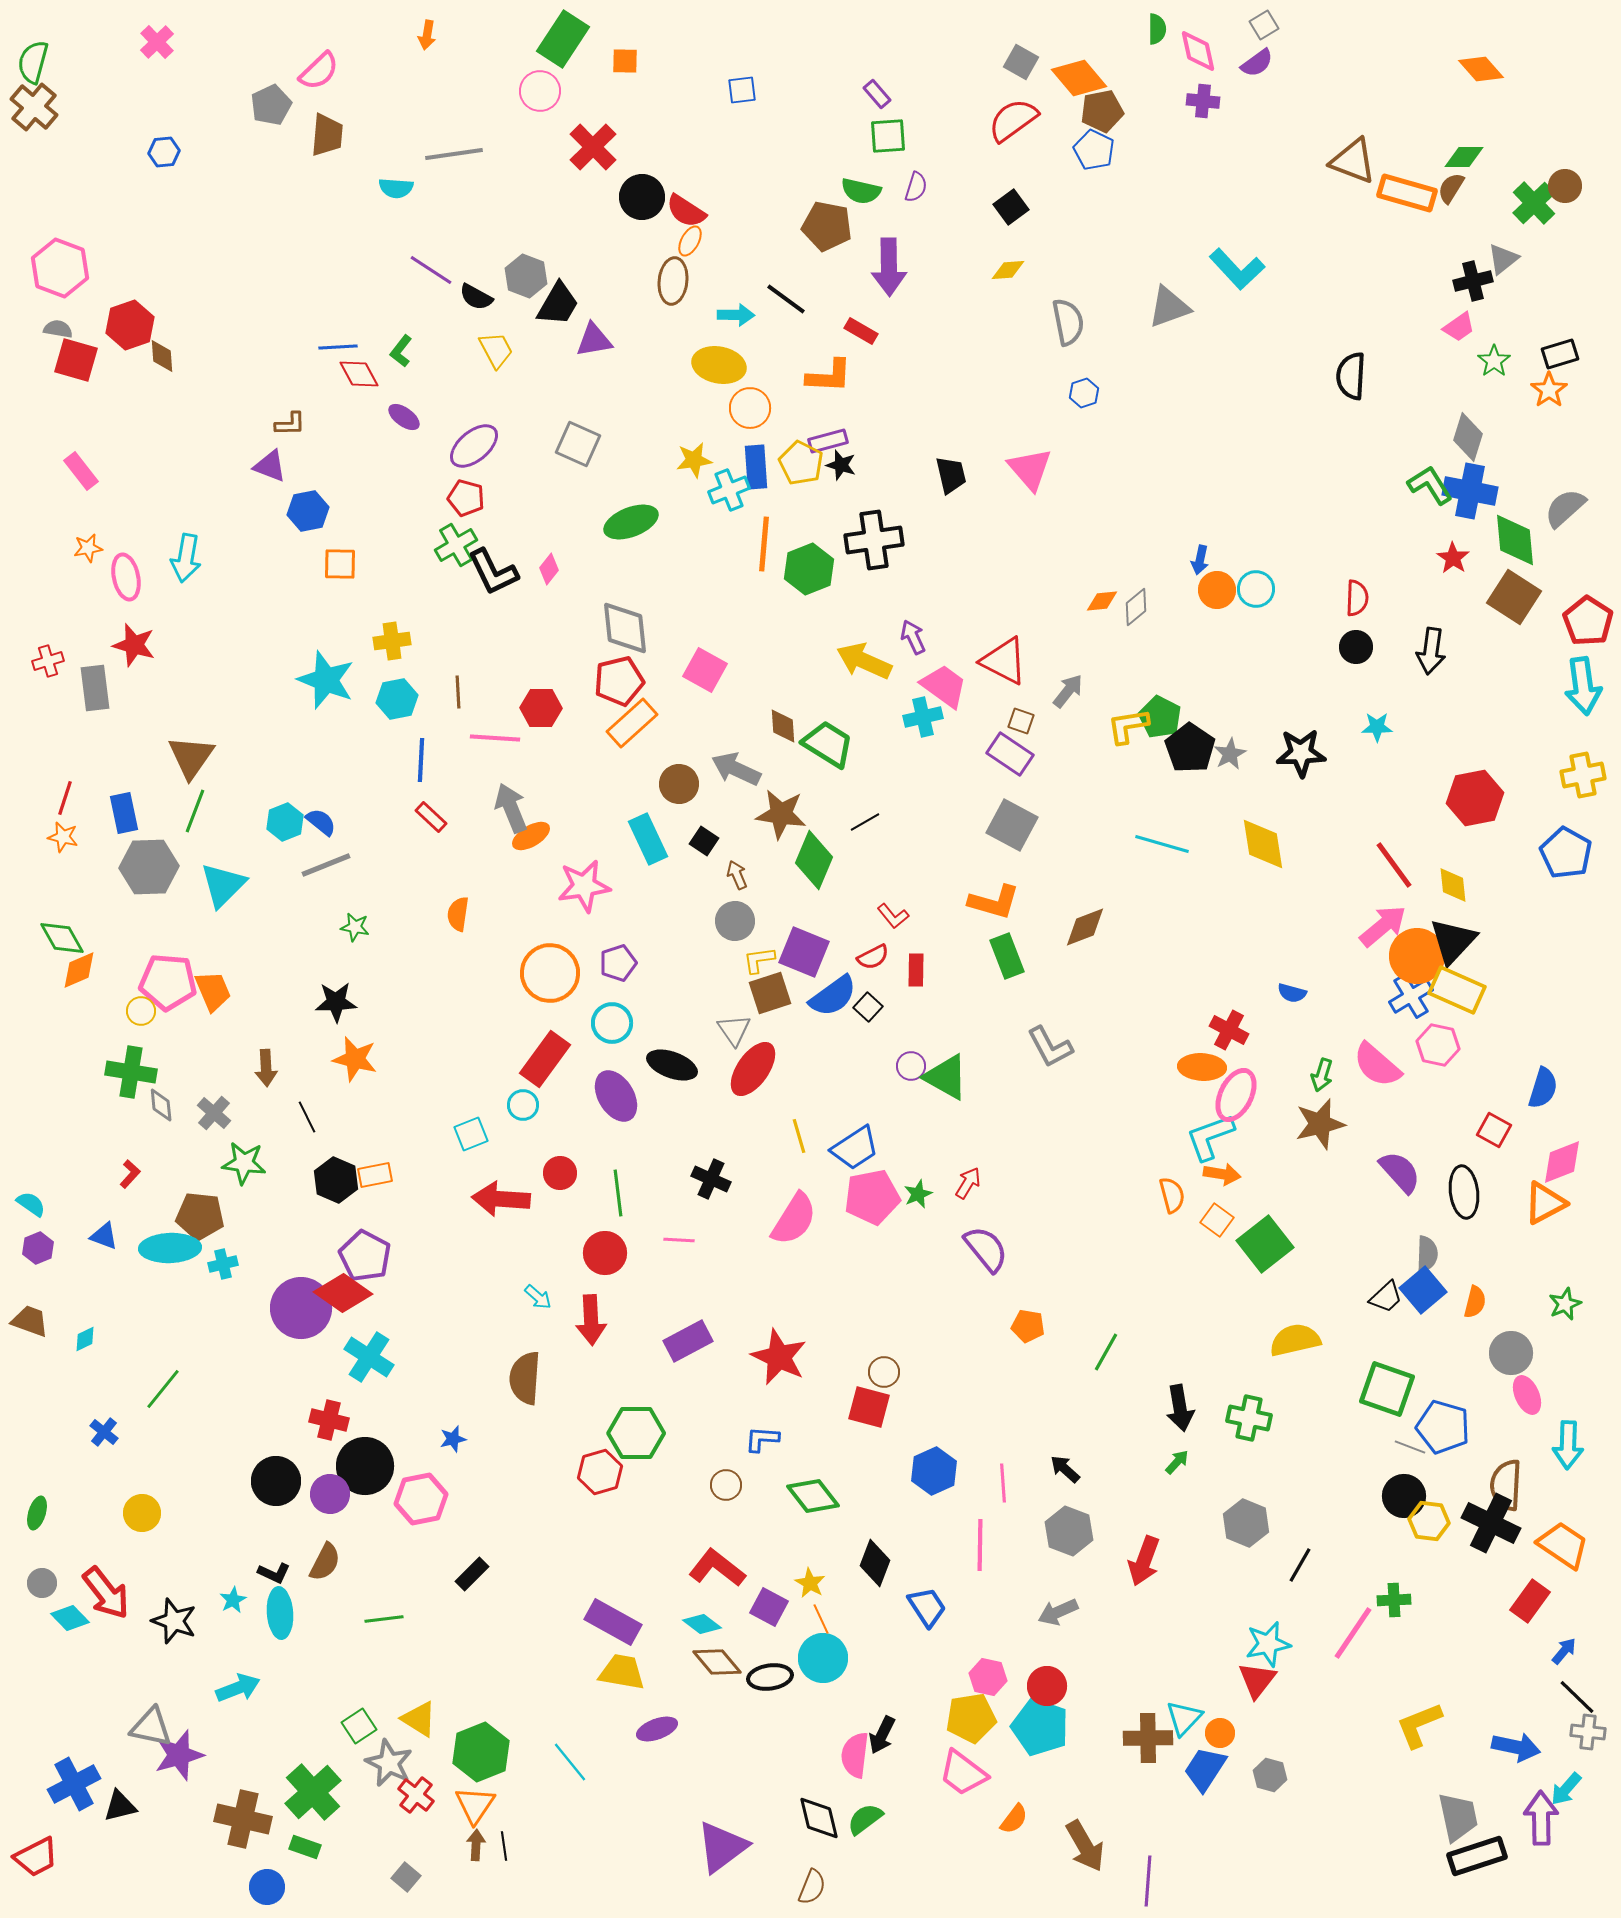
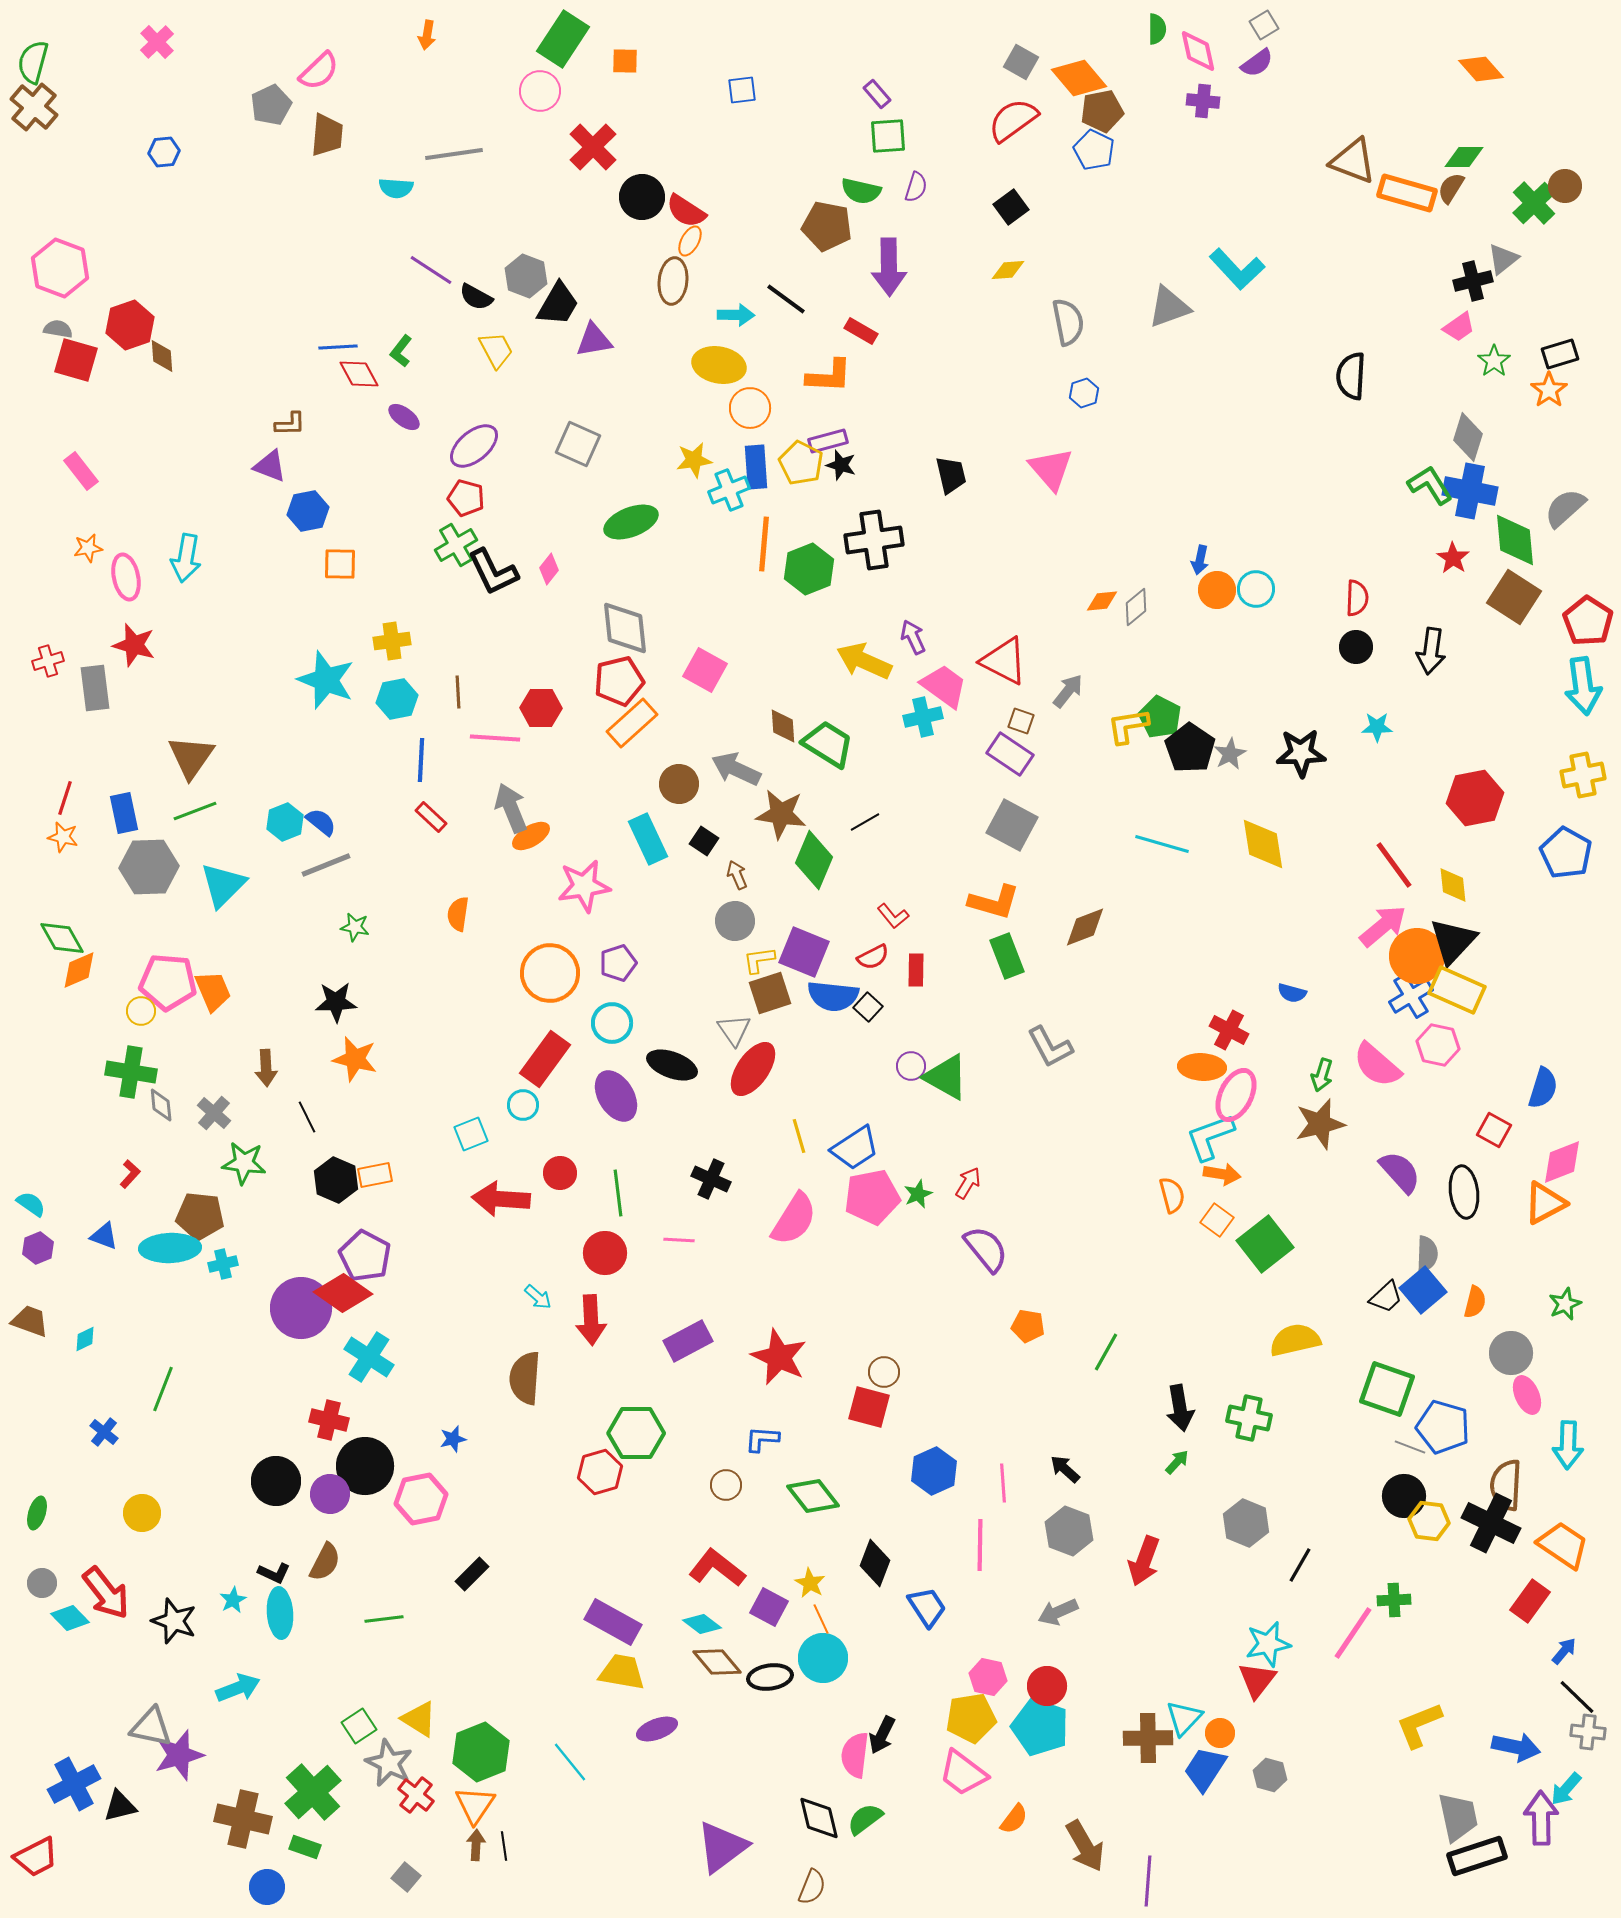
pink triangle at (1030, 469): moved 21 px right
green line at (195, 811): rotated 48 degrees clockwise
blue semicircle at (833, 996): rotated 42 degrees clockwise
green line at (163, 1389): rotated 18 degrees counterclockwise
